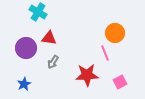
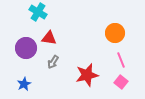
pink line: moved 16 px right, 7 px down
red star: rotated 10 degrees counterclockwise
pink square: moved 1 px right; rotated 24 degrees counterclockwise
